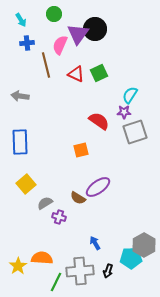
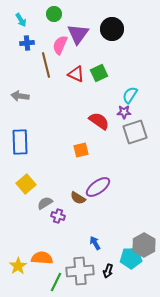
black circle: moved 17 px right
purple cross: moved 1 px left, 1 px up
